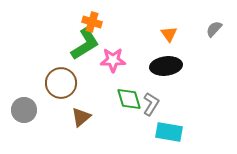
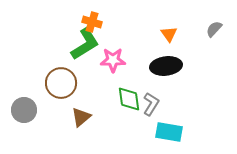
green diamond: rotated 8 degrees clockwise
